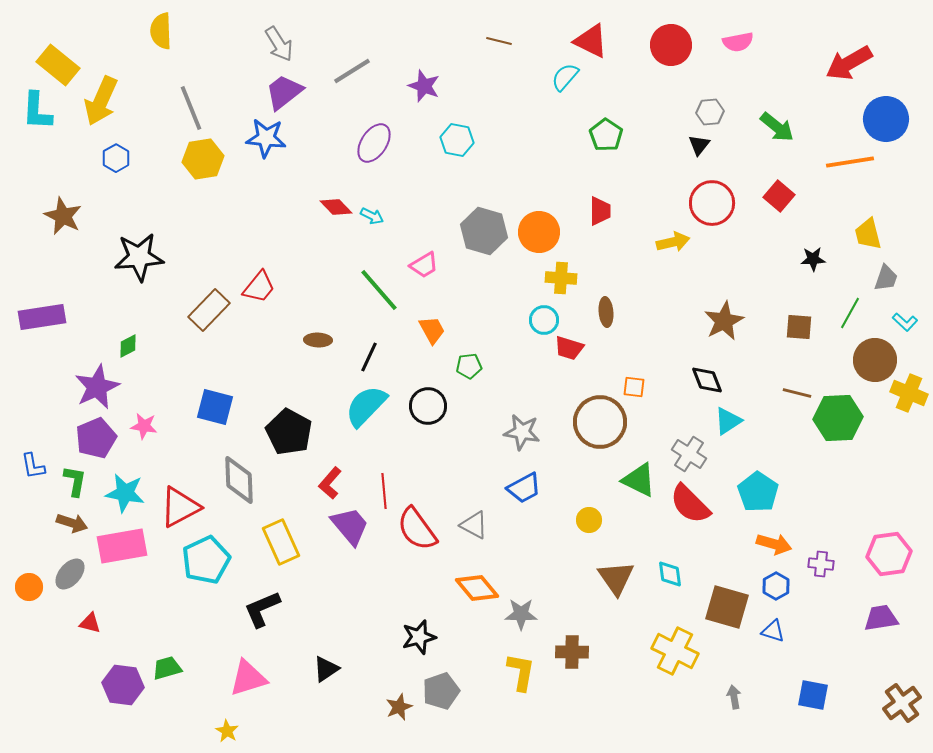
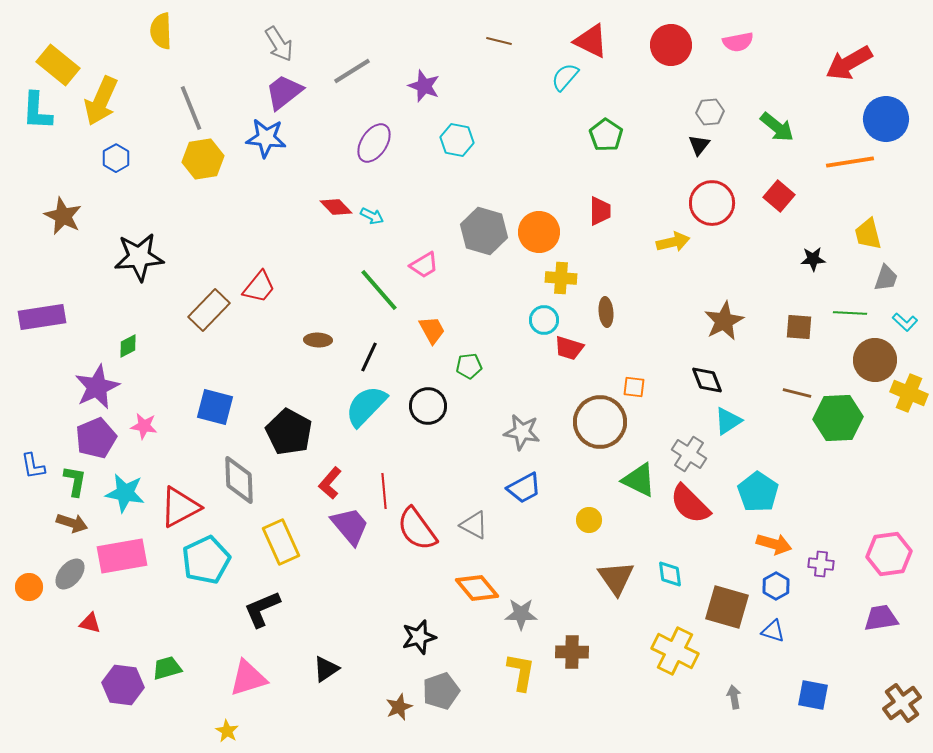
green line at (850, 313): rotated 64 degrees clockwise
pink rectangle at (122, 546): moved 10 px down
